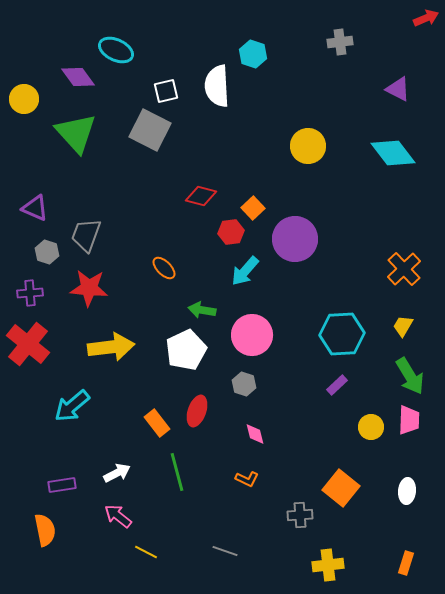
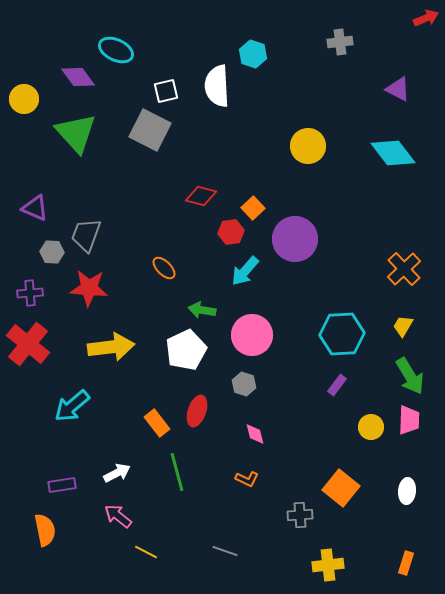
gray hexagon at (47, 252): moved 5 px right; rotated 15 degrees counterclockwise
purple rectangle at (337, 385): rotated 10 degrees counterclockwise
